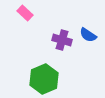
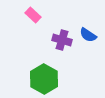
pink rectangle: moved 8 px right, 2 px down
green hexagon: rotated 8 degrees counterclockwise
